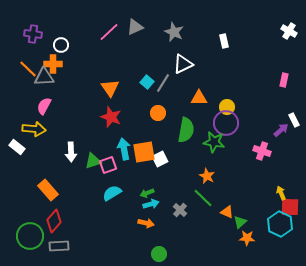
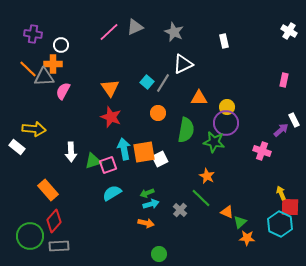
pink semicircle at (44, 106): moved 19 px right, 15 px up
green line at (203, 198): moved 2 px left
